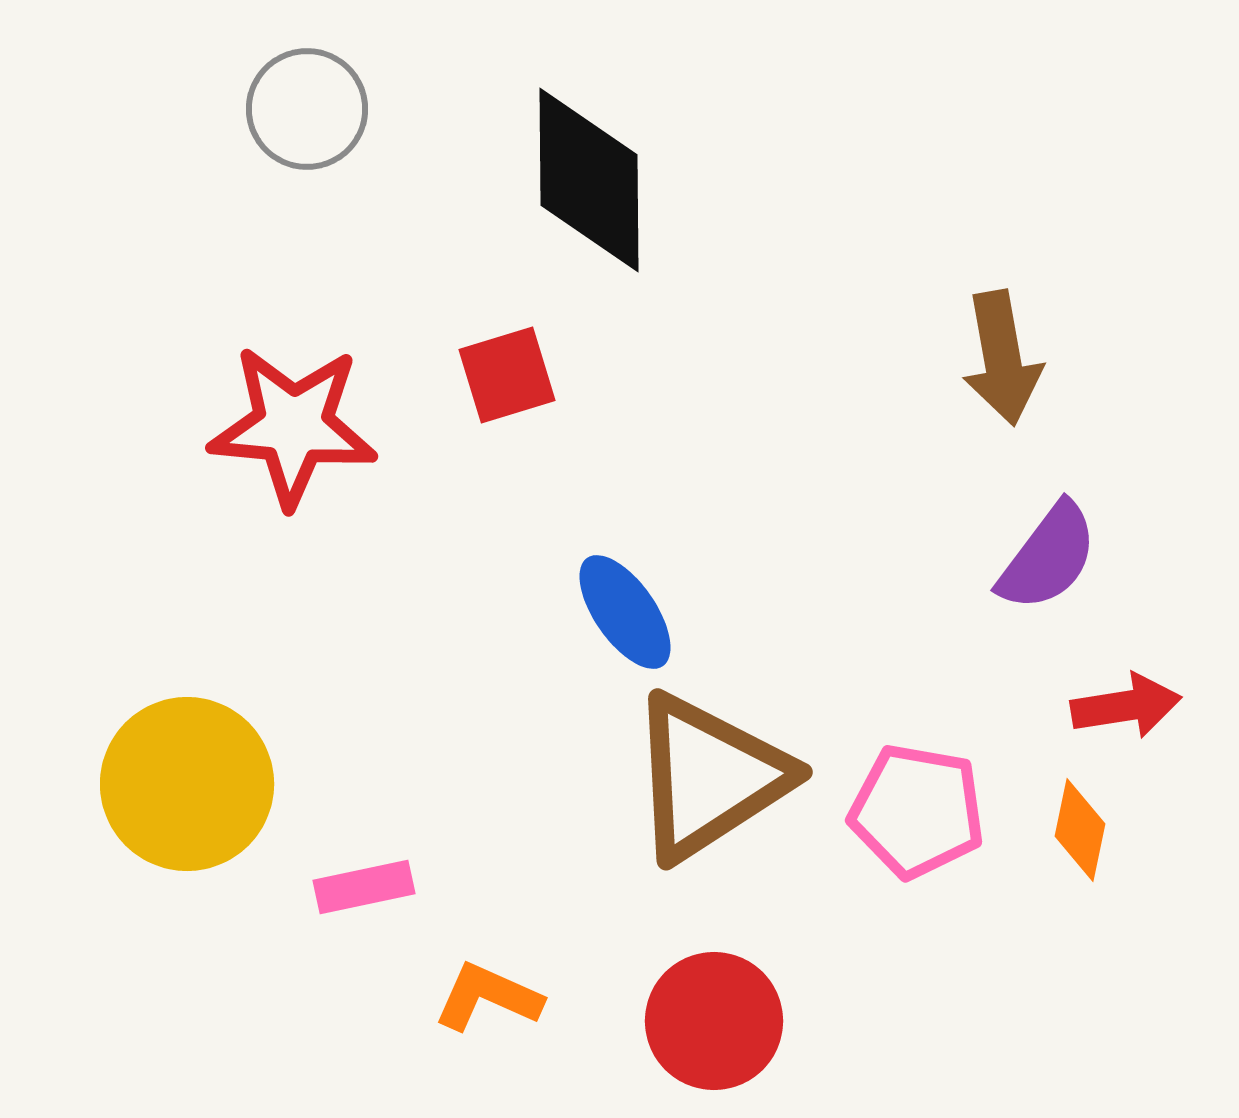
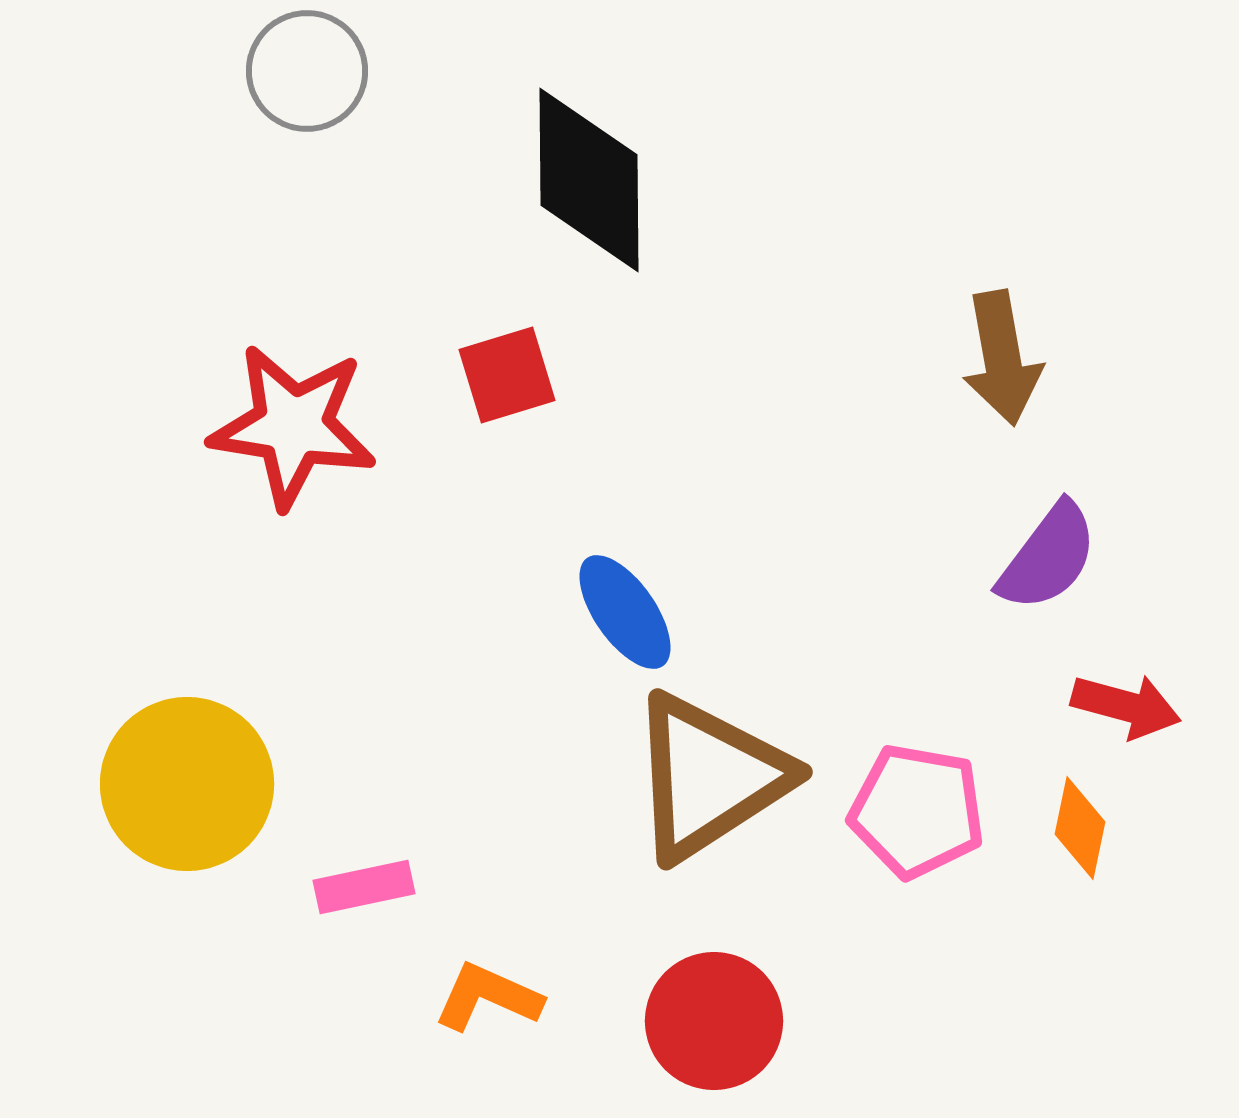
gray circle: moved 38 px up
red star: rotated 4 degrees clockwise
red arrow: rotated 24 degrees clockwise
orange diamond: moved 2 px up
